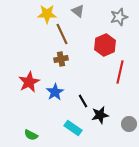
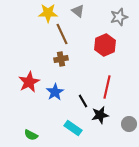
yellow star: moved 1 px right, 1 px up
red line: moved 13 px left, 15 px down
